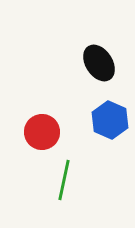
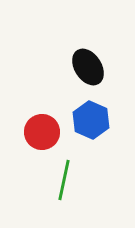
black ellipse: moved 11 px left, 4 px down
blue hexagon: moved 19 px left
